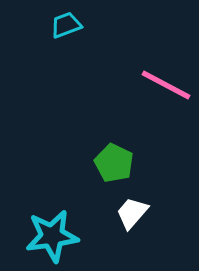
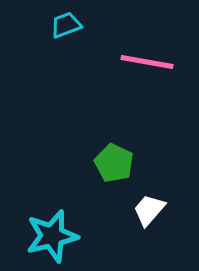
pink line: moved 19 px left, 23 px up; rotated 18 degrees counterclockwise
white trapezoid: moved 17 px right, 3 px up
cyan star: rotated 6 degrees counterclockwise
